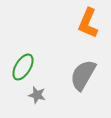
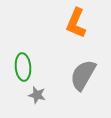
orange L-shape: moved 12 px left
green ellipse: rotated 36 degrees counterclockwise
